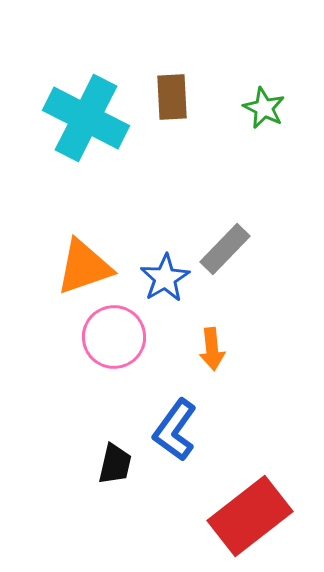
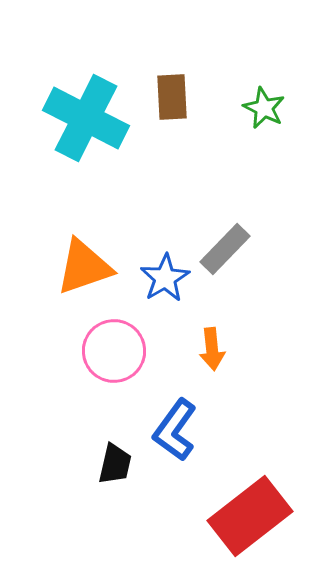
pink circle: moved 14 px down
